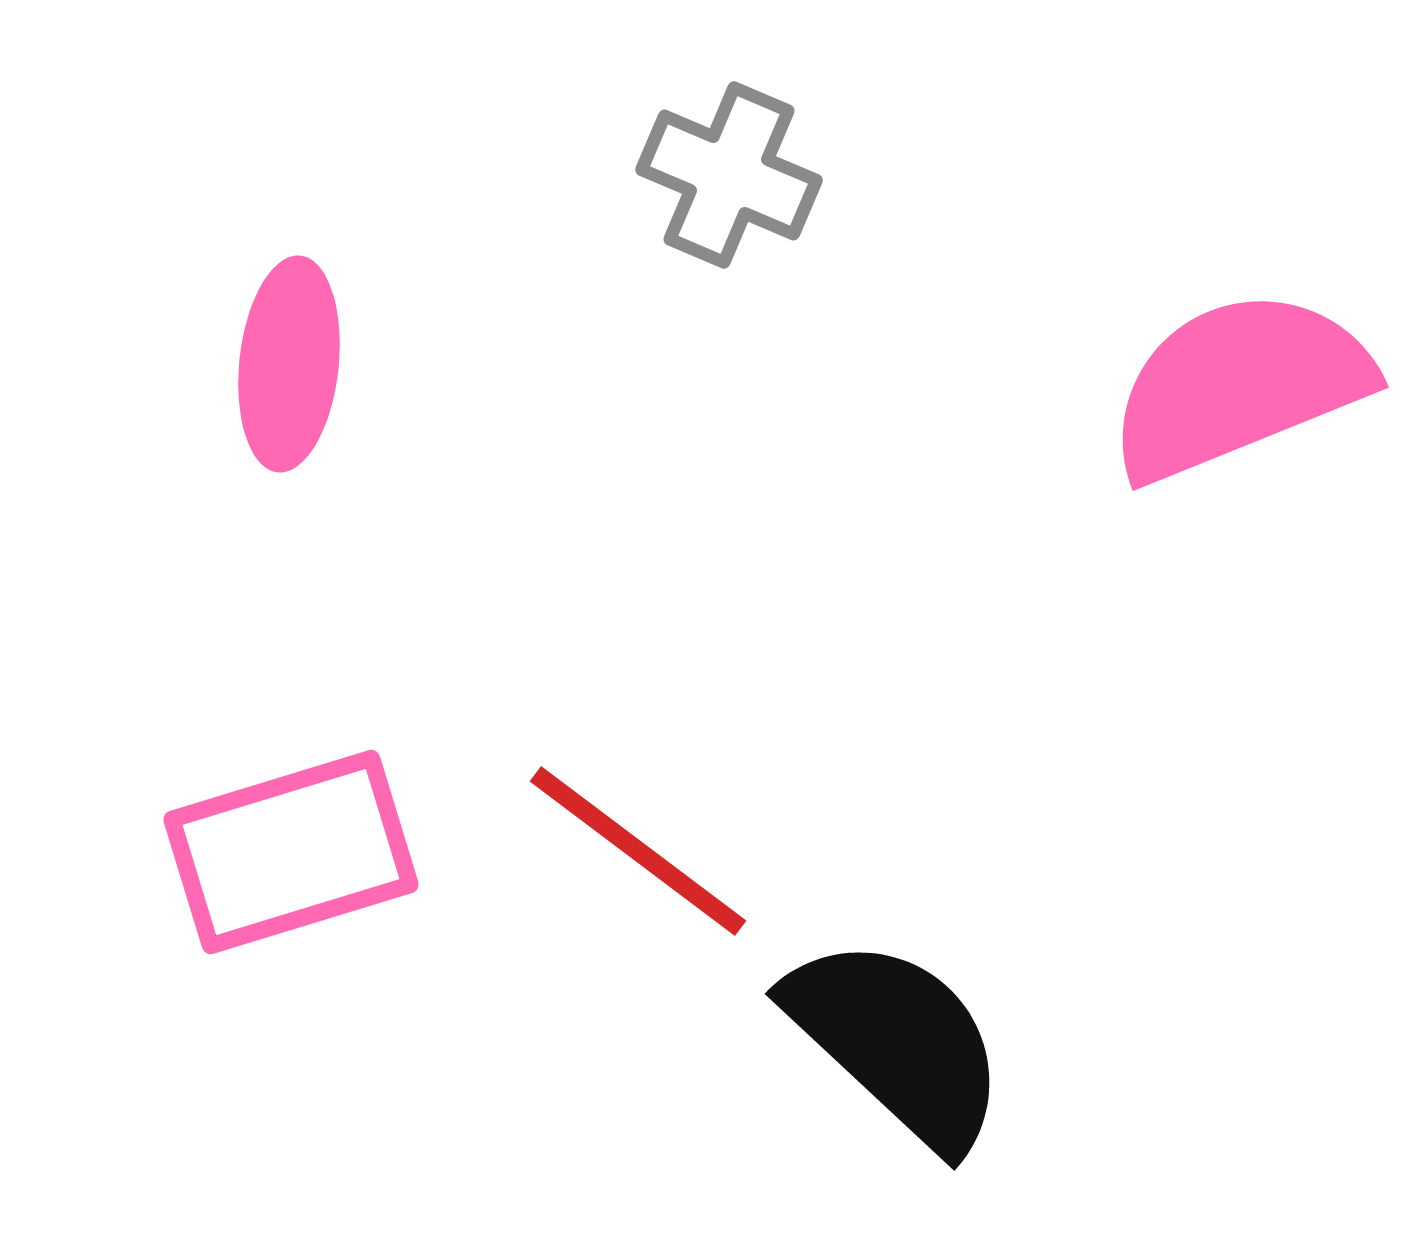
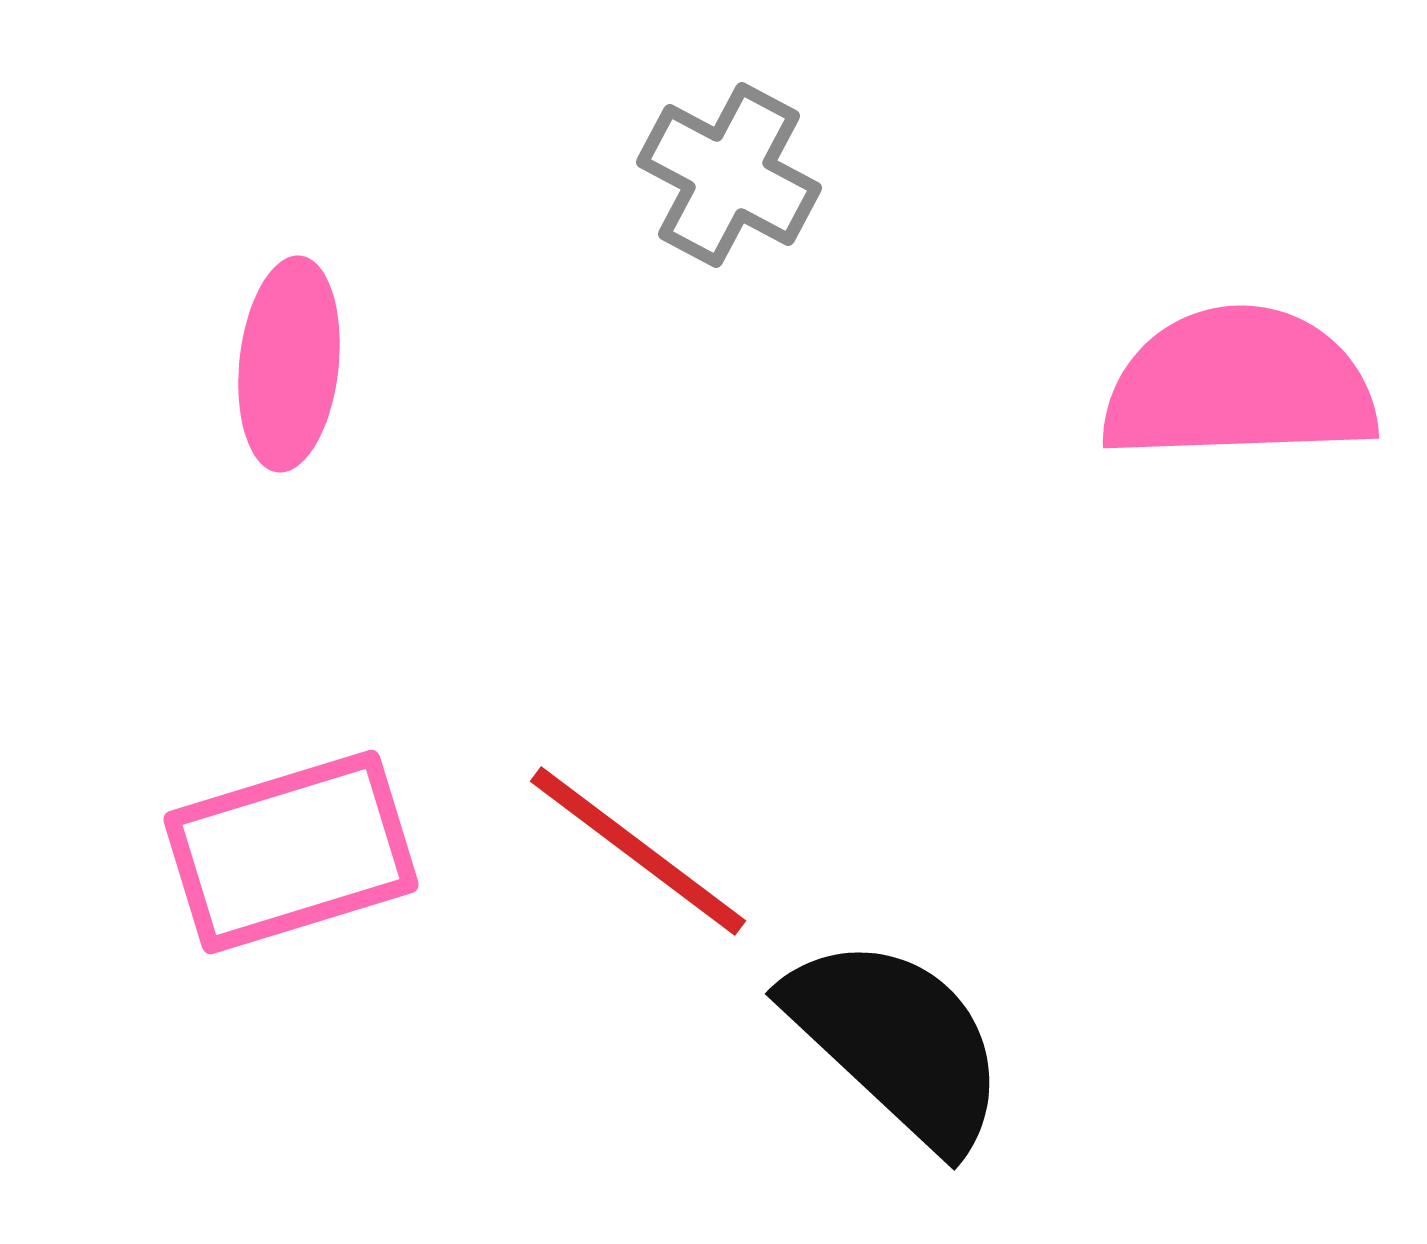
gray cross: rotated 5 degrees clockwise
pink semicircle: rotated 20 degrees clockwise
